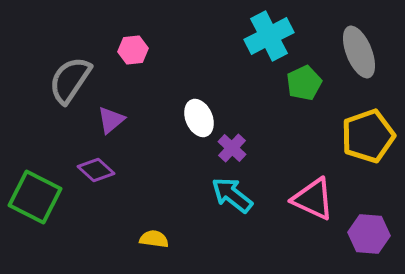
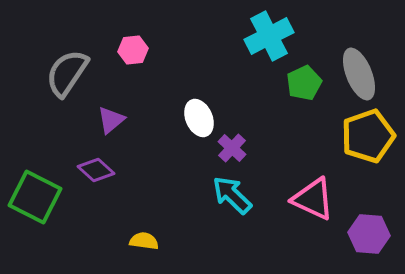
gray ellipse: moved 22 px down
gray semicircle: moved 3 px left, 7 px up
cyan arrow: rotated 6 degrees clockwise
yellow semicircle: moved 10 px left, 2 px down
